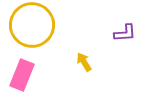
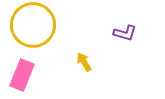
yellow circle: moved 1 px right
purple L-shape: rotated 20 degrees clockwise
